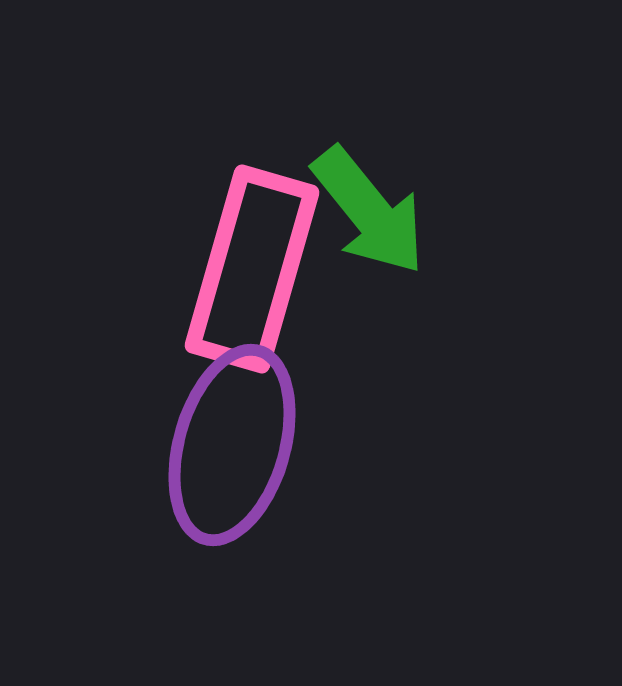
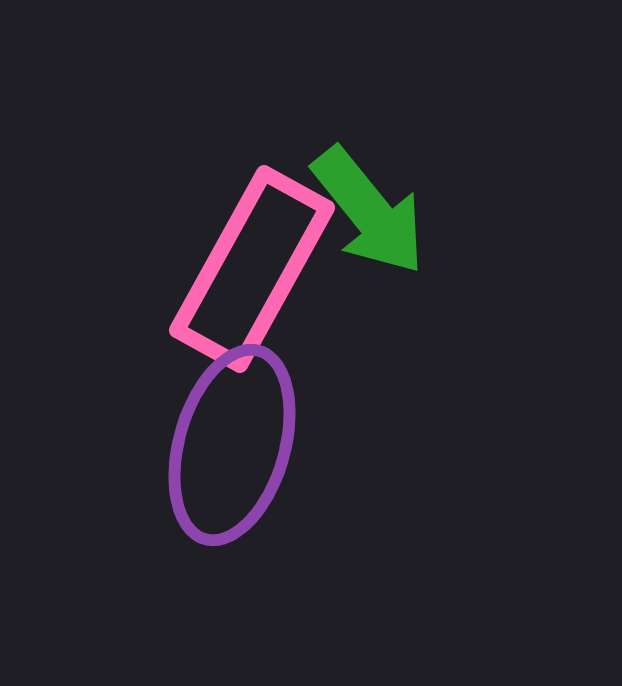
pink rectangle: rotated 13 degrees clockwise
